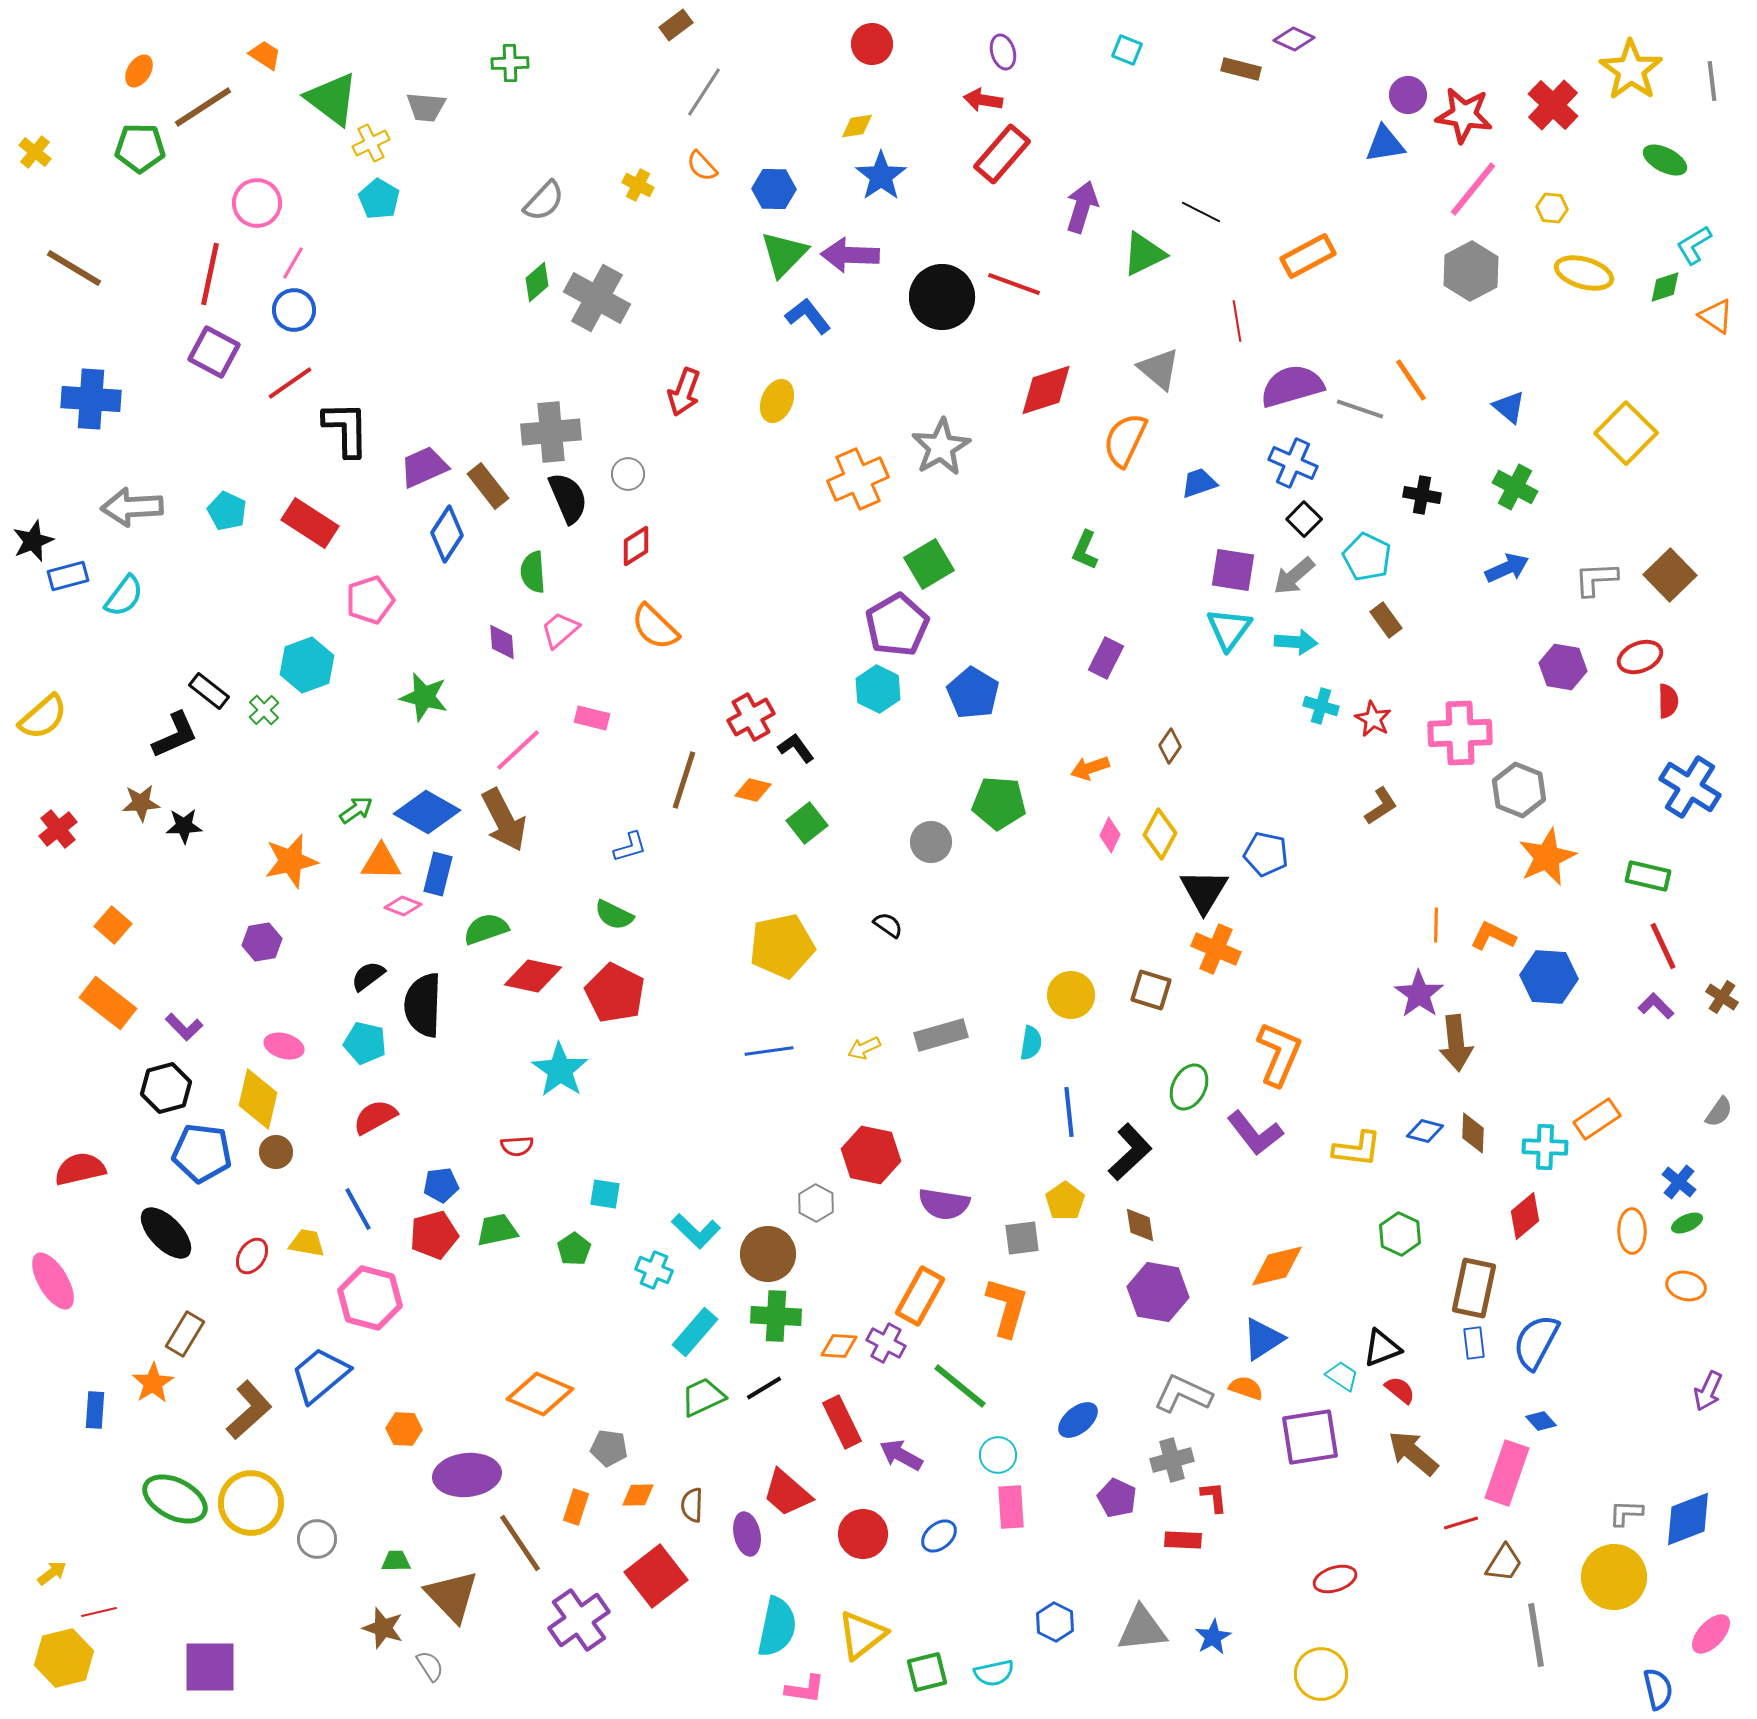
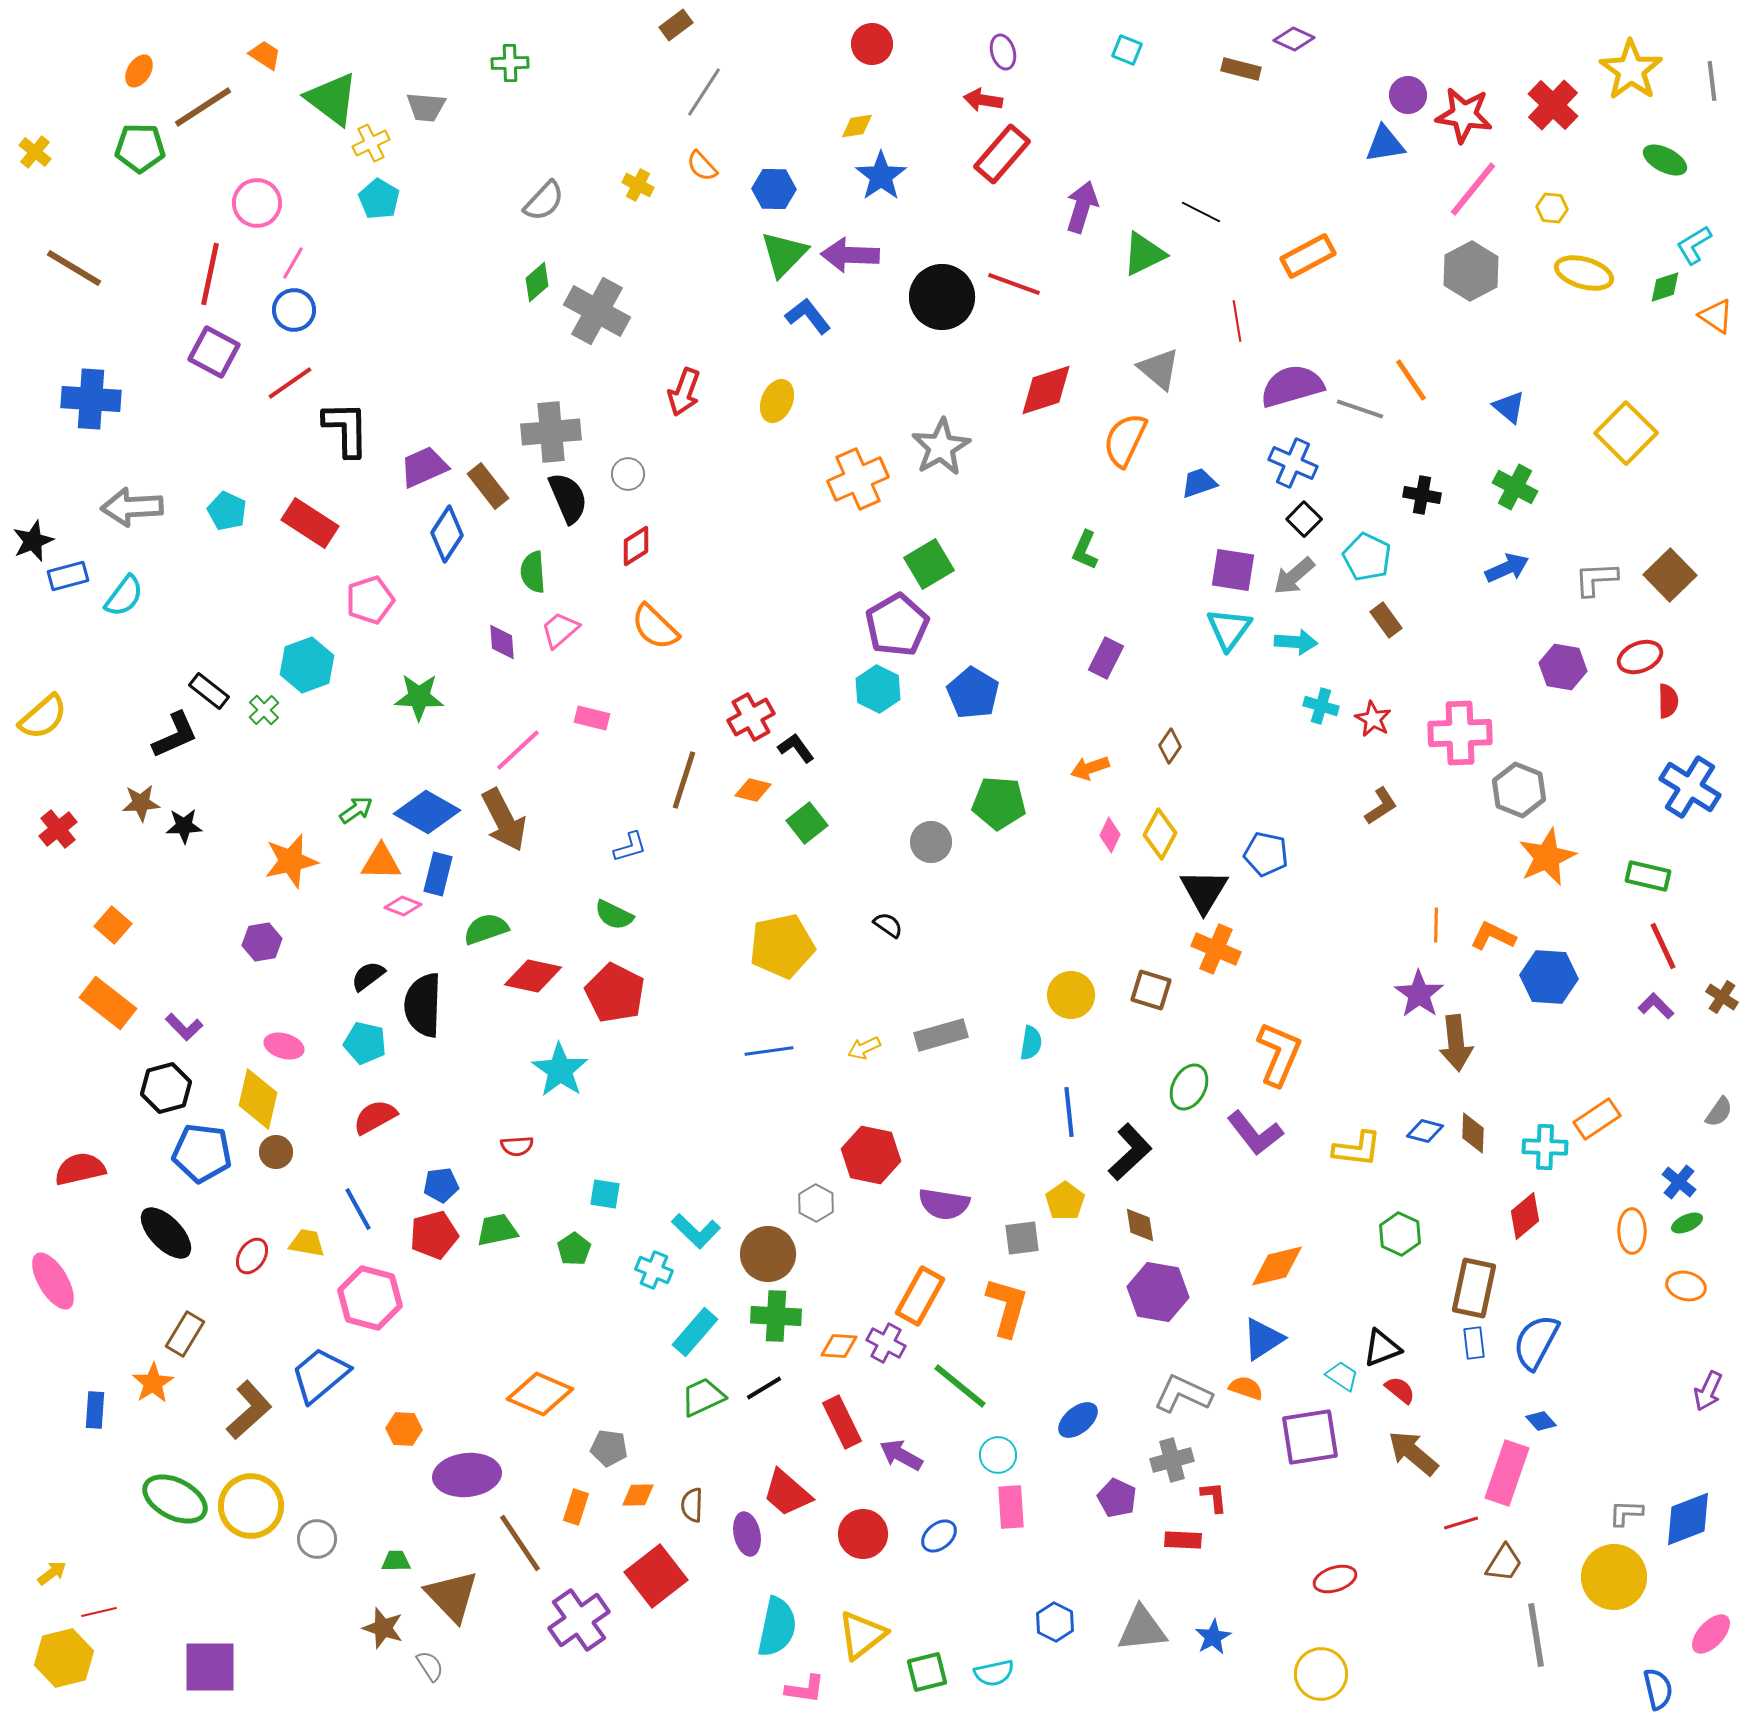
gray cross at (597, 298): moved 13 px down
green star at (424, 697): moved 5 px left; rotated 12 degrees counterclockwise
yellow circle at (251, 1503): moved 3 px down
